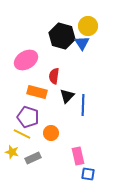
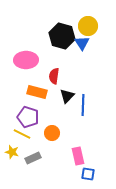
pink ellipse: rotated 30 degrees clockwise
orange circle: moved 1 px right
